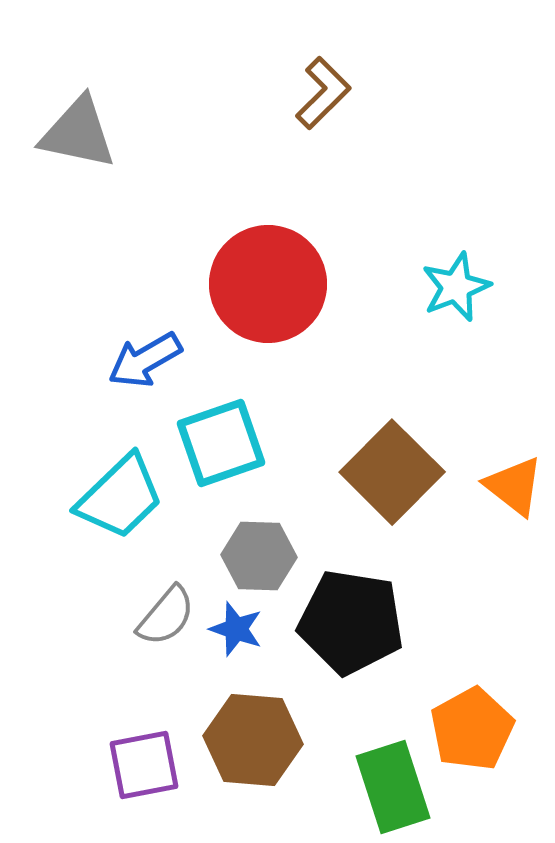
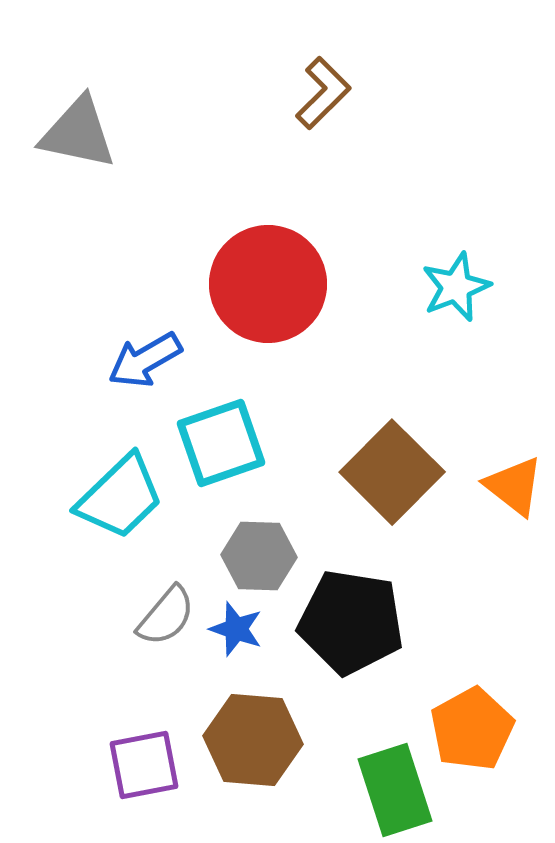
green rectangle: moved 2 px right, 3 px down
